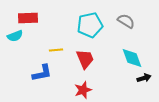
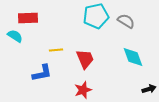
cyan pentagon: moved 6 px right, 9 px up
cyan semicircle: rotated 126 degrees counterclockwise
cyan diamond: moved 1 px right, 1 px up
black arrow: moved 5 px right, 11 px down
